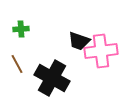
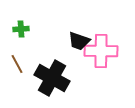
pink cross: rotated 8 degrees clockwise
